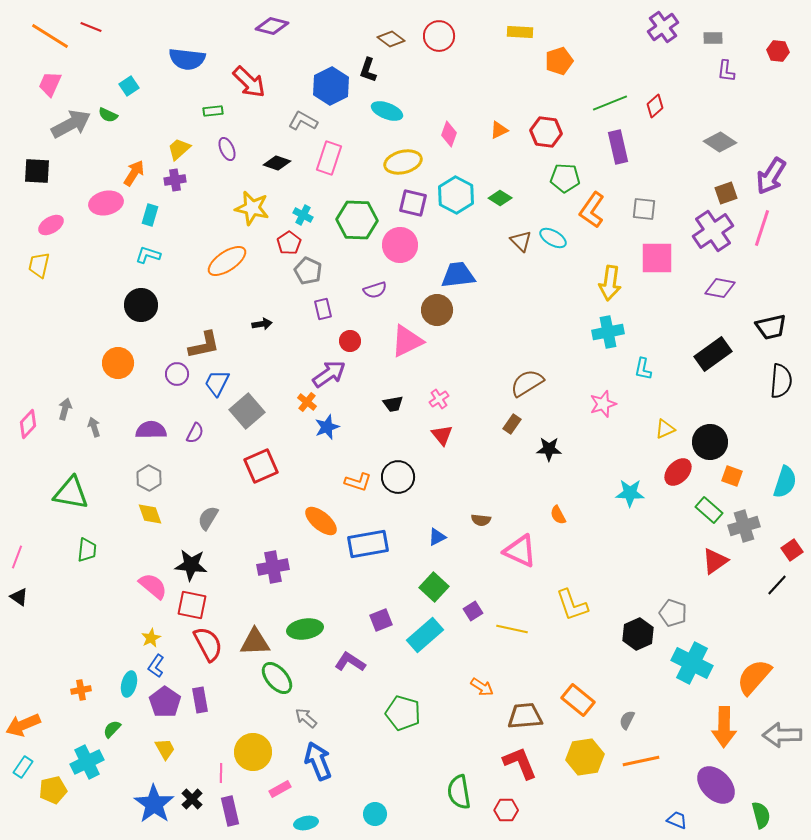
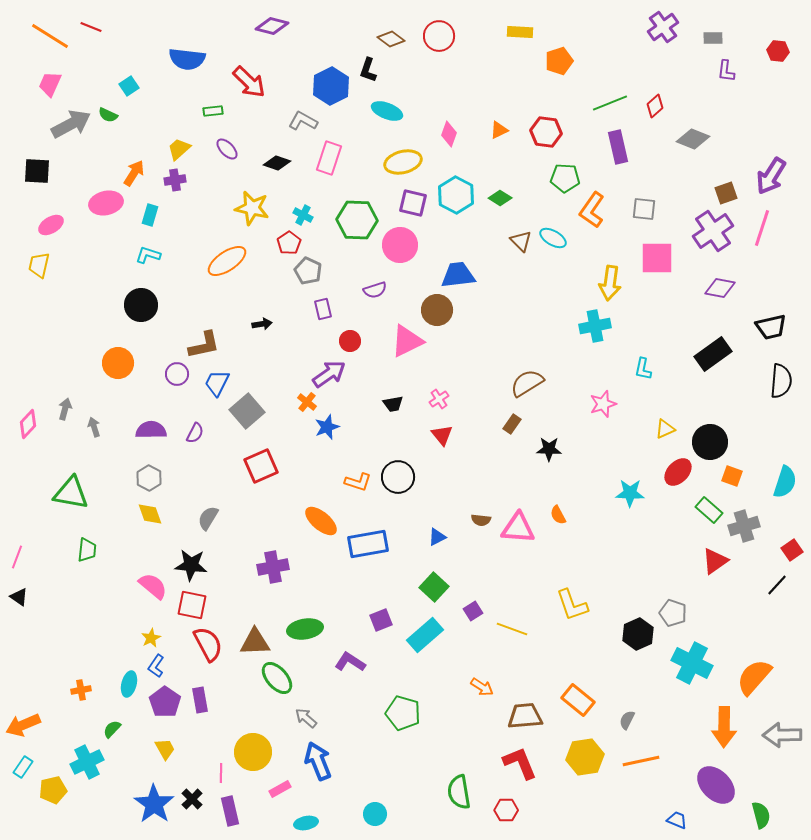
gray diamond at (720, 142): moved 27 px left, 3 px up; rotated 12 degrees counterclockwise
purple ellipse at (227, 149): rotated 20 degrees counterclockwise
cyan cross at (608, 332): moved 13 px left, 6 px up
pink triangle at (520, 551): moved 2 px left, 23 px up; rotated 21 degrees counterclockwise
yellow line at (512, 629): rotated 8 degrees clockwise
